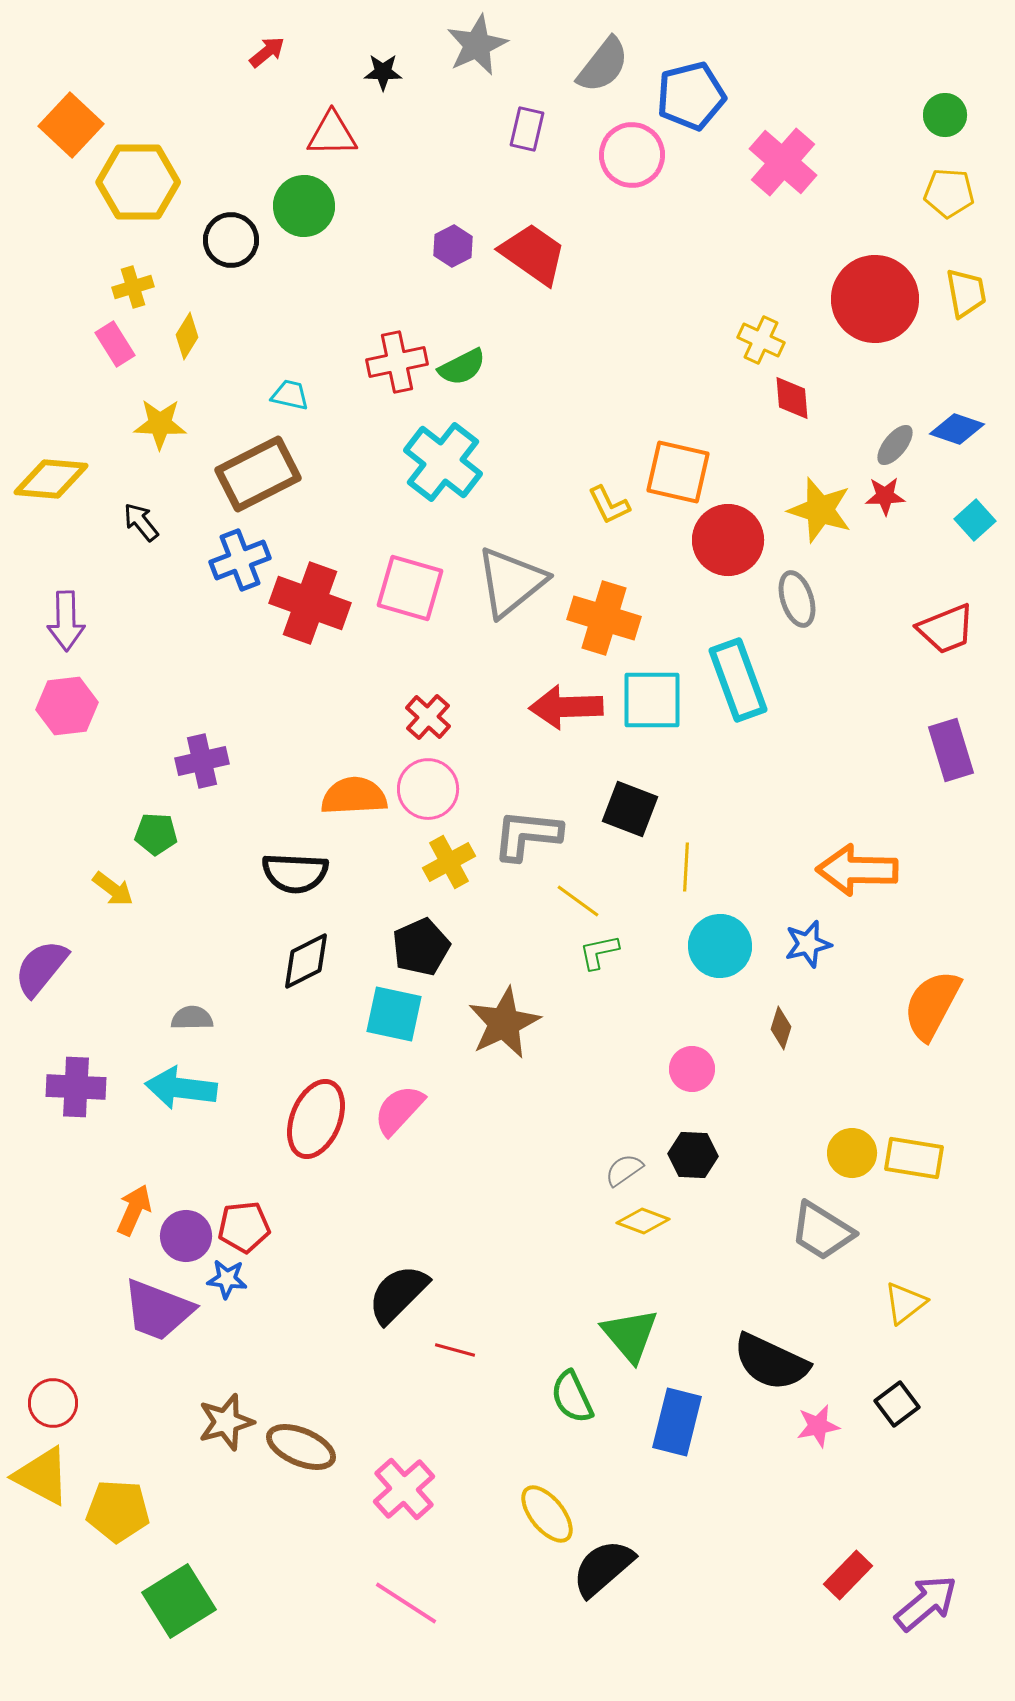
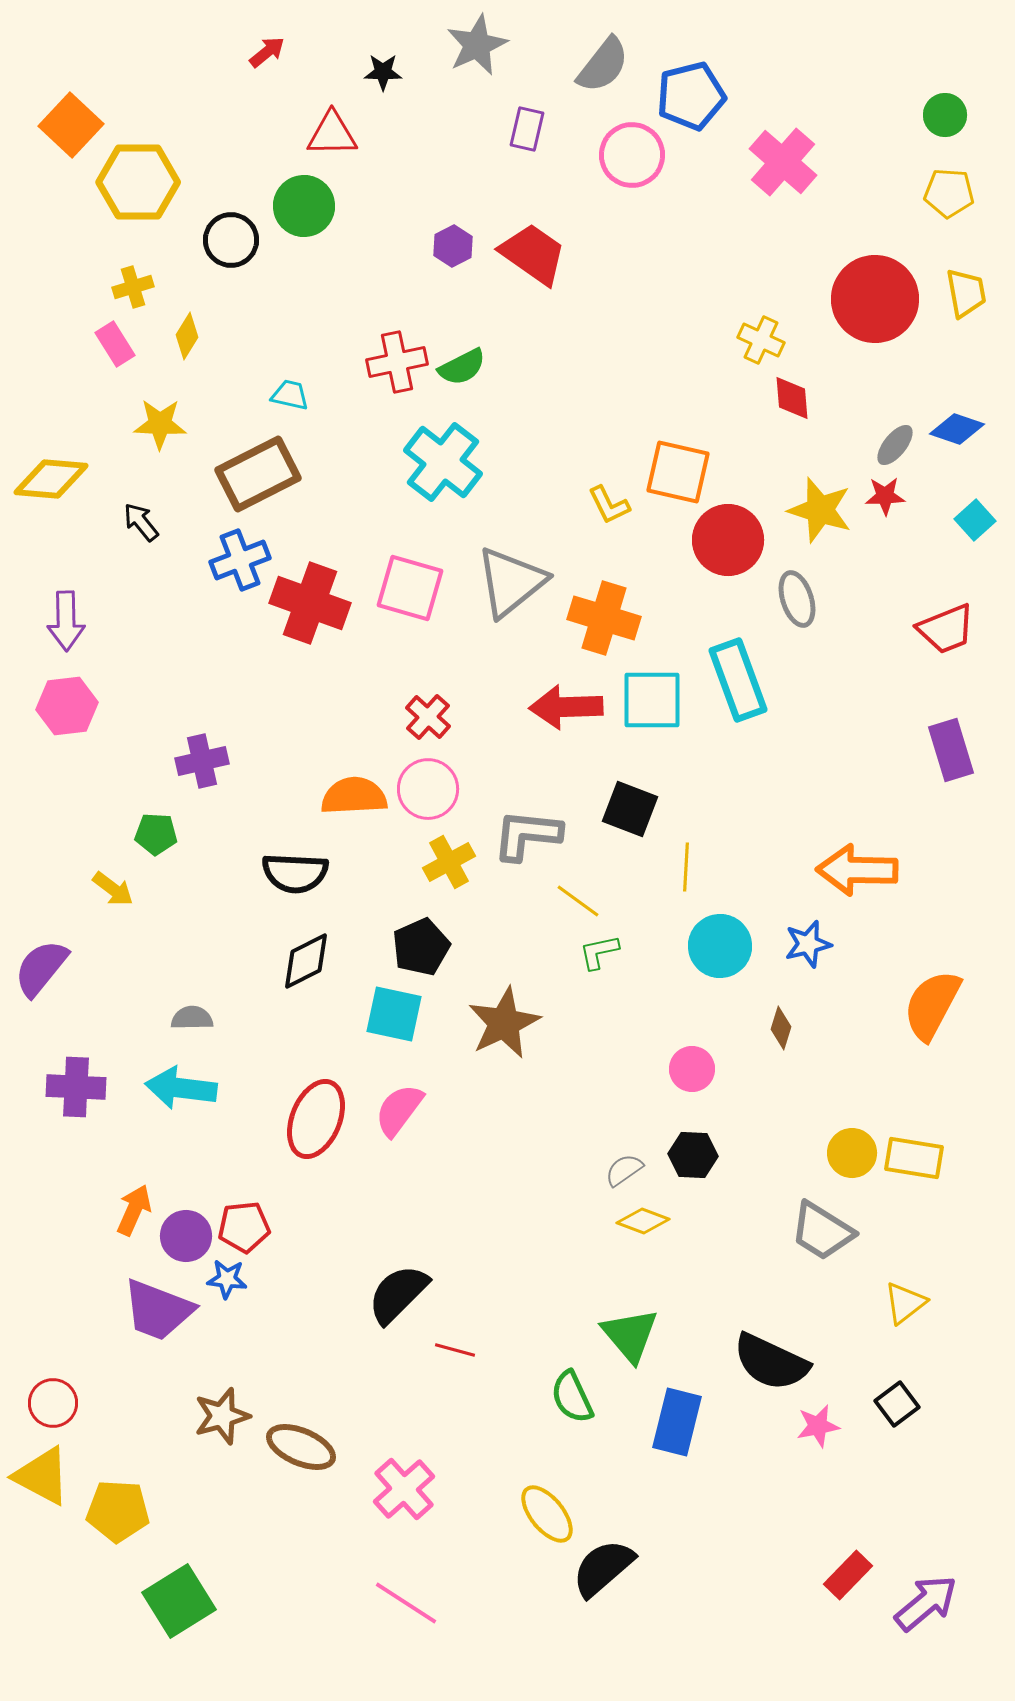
pink semicircle at (399, 1110): rotated 6 degrees counterclockwise
brown star at (226, 1422): moved 4 px left, 6 px up
